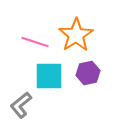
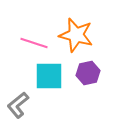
orange star: rotated 24 degrees counterclockwise
pink line: moved 1 px left, 1 px down
gray L-shape: moved 3 px left
